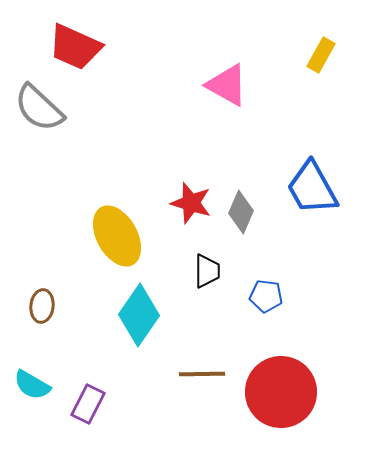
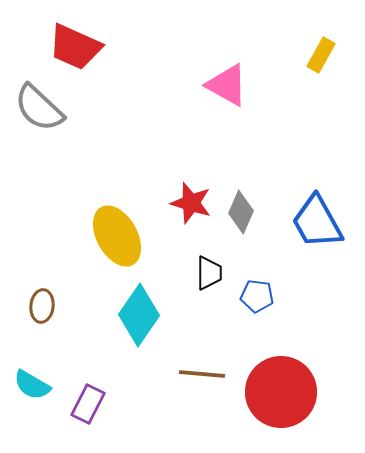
blue trapezoid: moved 5 px right, 34 px down
black trapezoid: moved 2 px right, 2 px down
blue pentagon: moved 9 px left
brown line: rotated 6 degrees clockwise
